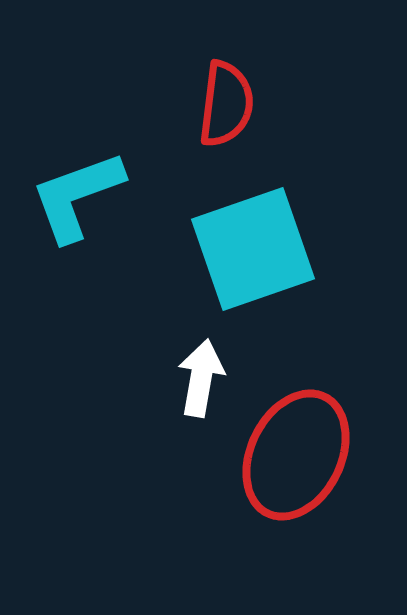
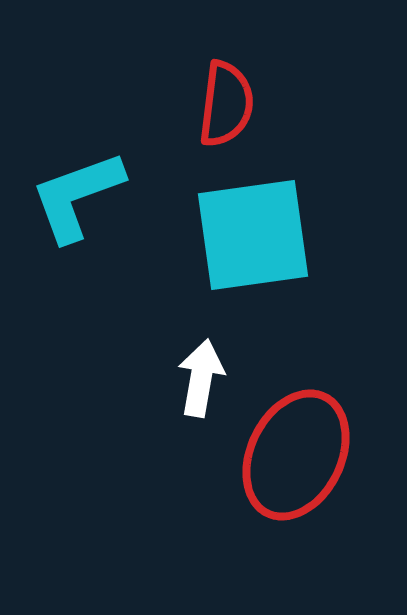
cyan square: moved 14 px up; rotated 11 degrees clockwise
